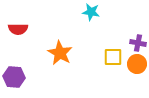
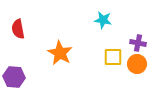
cyan star: moved 12 px right, 8 px down
red semicircle: rotated 78 degrees clockwise
